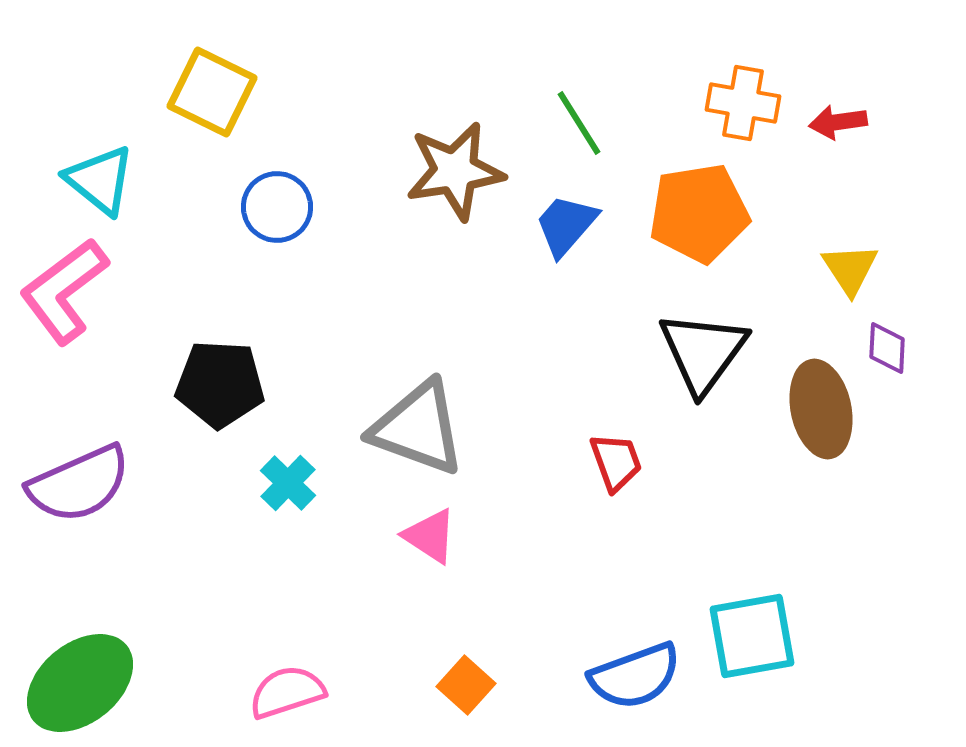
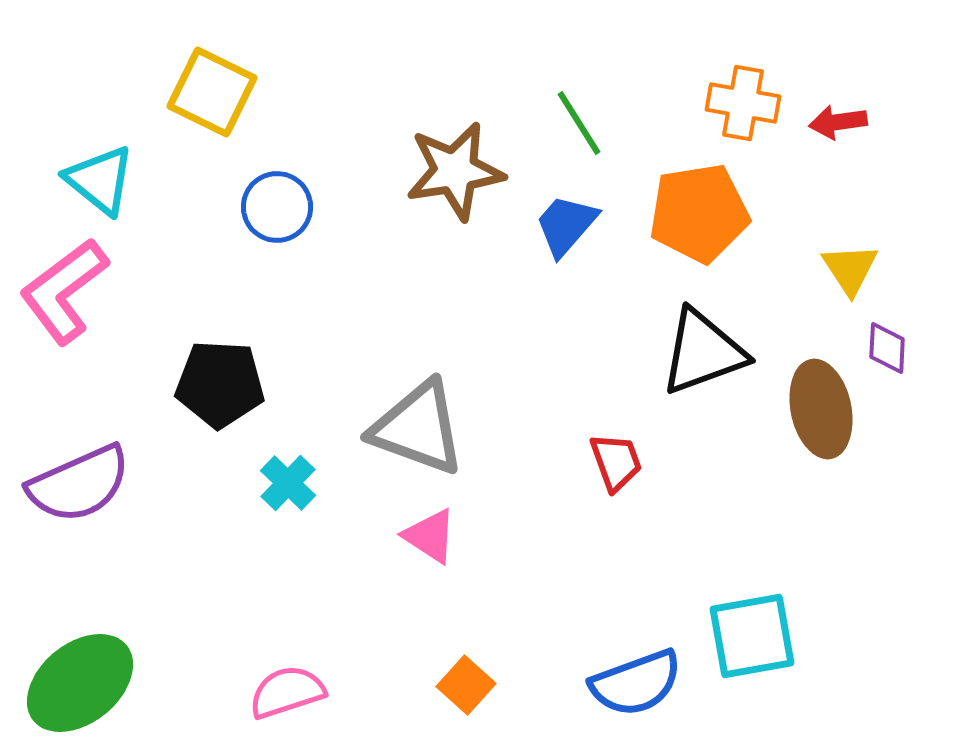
black triangle: rotated 34 degrees clockwise
blue semicircle: moved 1 px right, 7 px down
